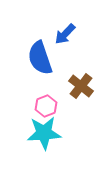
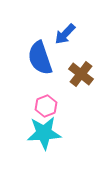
brown cross: moved 12 px up
